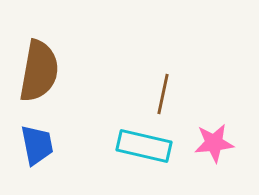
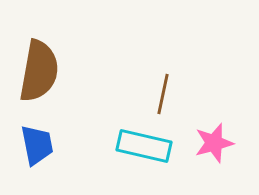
pink star: rotated 9 degrees counterclockwise
